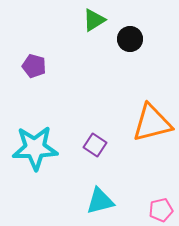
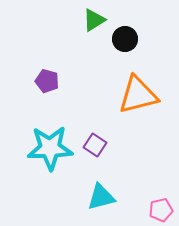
black circle: moved 5 px left
purple pentagon: moved 13 px right, 15 px down
orange triangle: moved 14 px left, 28 px up
cyan star: moved 15 px right
cyan triangle: moved 1 px right, 4 px up
